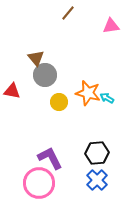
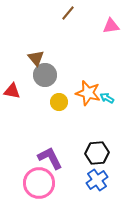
blue cross: rotated 10 degrees clockwise
